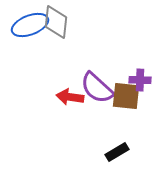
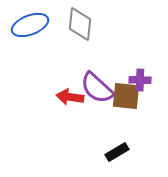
gray diamond: moved 24 px right, 2 px down
